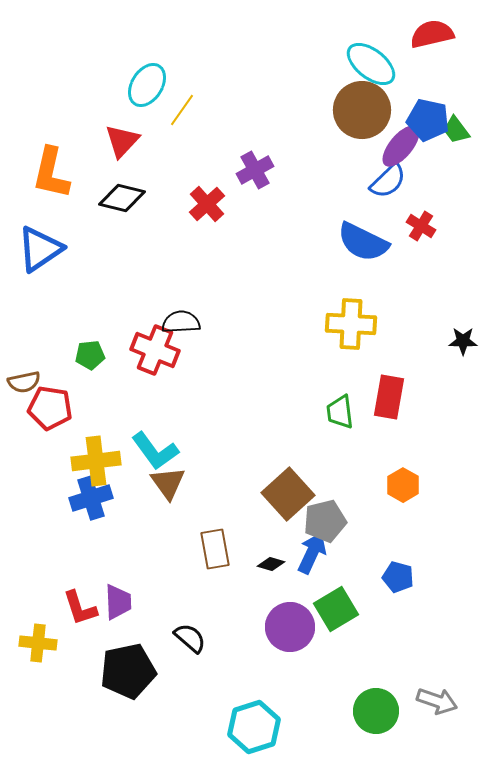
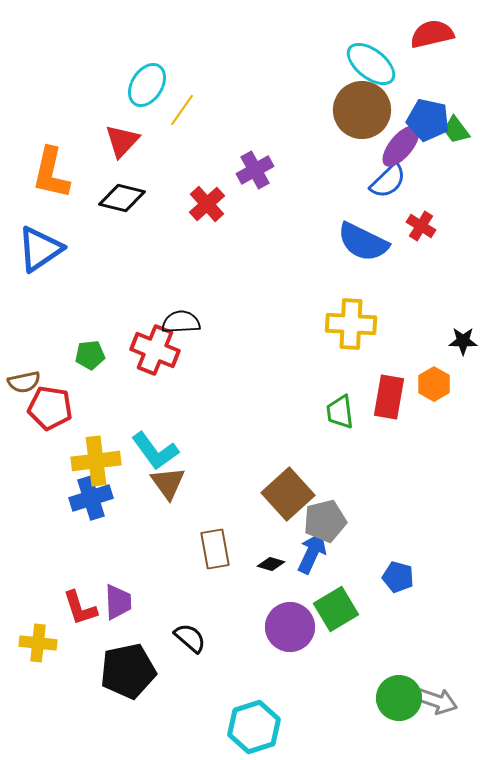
orange hexagon at (403, 485): moved 31 px right, 101 px up
green circle at (376, 711): moved 23 px right, 13 px up
